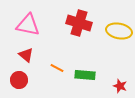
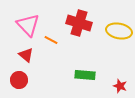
pink triangle: rotated 35 degrees clockwise
orange line: moved 6 px left, 28 px up
